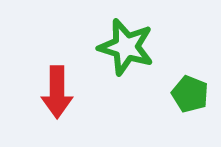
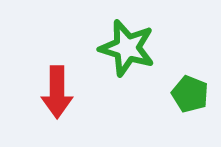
green star: moved 1 px right, 1 px down
